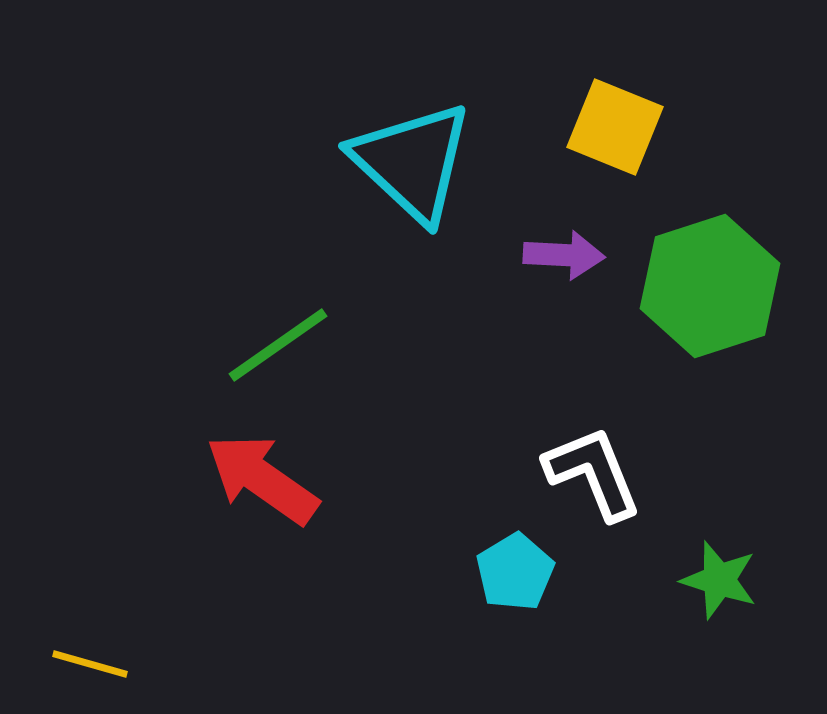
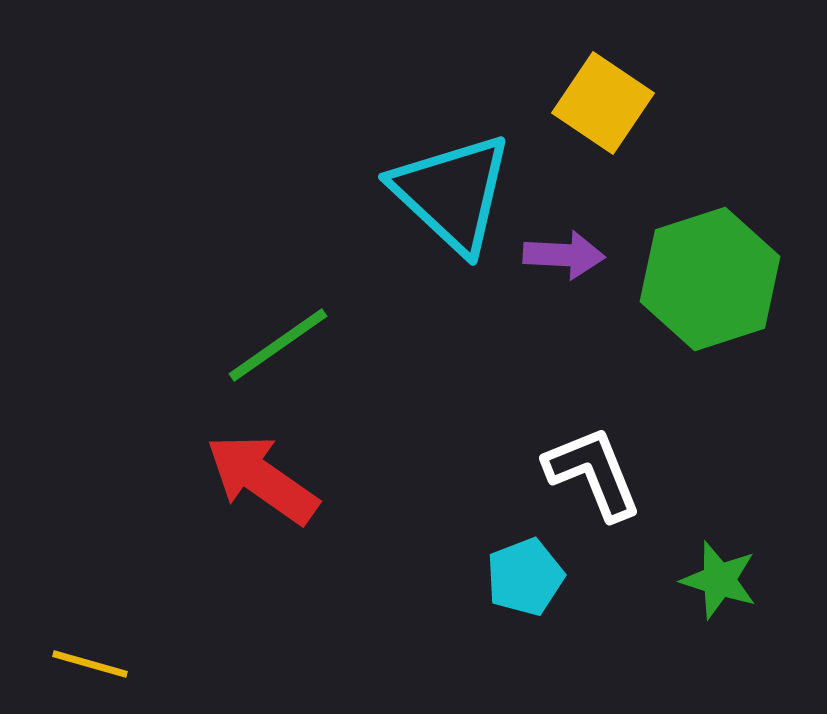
yellow square: moved 12 px left, 24 px up; rotated 12 degrees clockwise
cyan triangle: moved 40 px right, 31 px down
green hexagon: moved 7 px up
cyan pentagon: moved 10 px right, 5 px down; rotated 10 degrees clockwise
